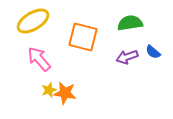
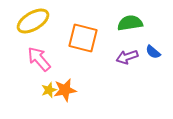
orange square: moved 1 px down
orange star: moved 3 px up; rotated 20 degrees counterclockwise
